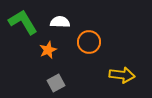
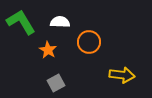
green L-shape: moved 2 px left
orange star: rotated 18 degrees counterclockwise
